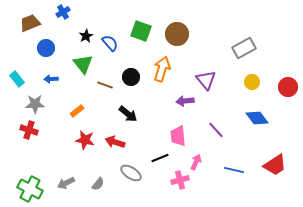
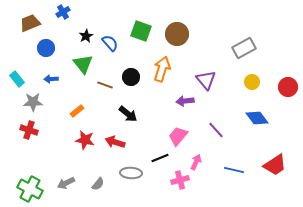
gray star: moved 2 px left, 2 px up
pink trapezoid: rotated 45 degrees clockwise
gray ellipse: rotated 30 degrees counterclockwise
